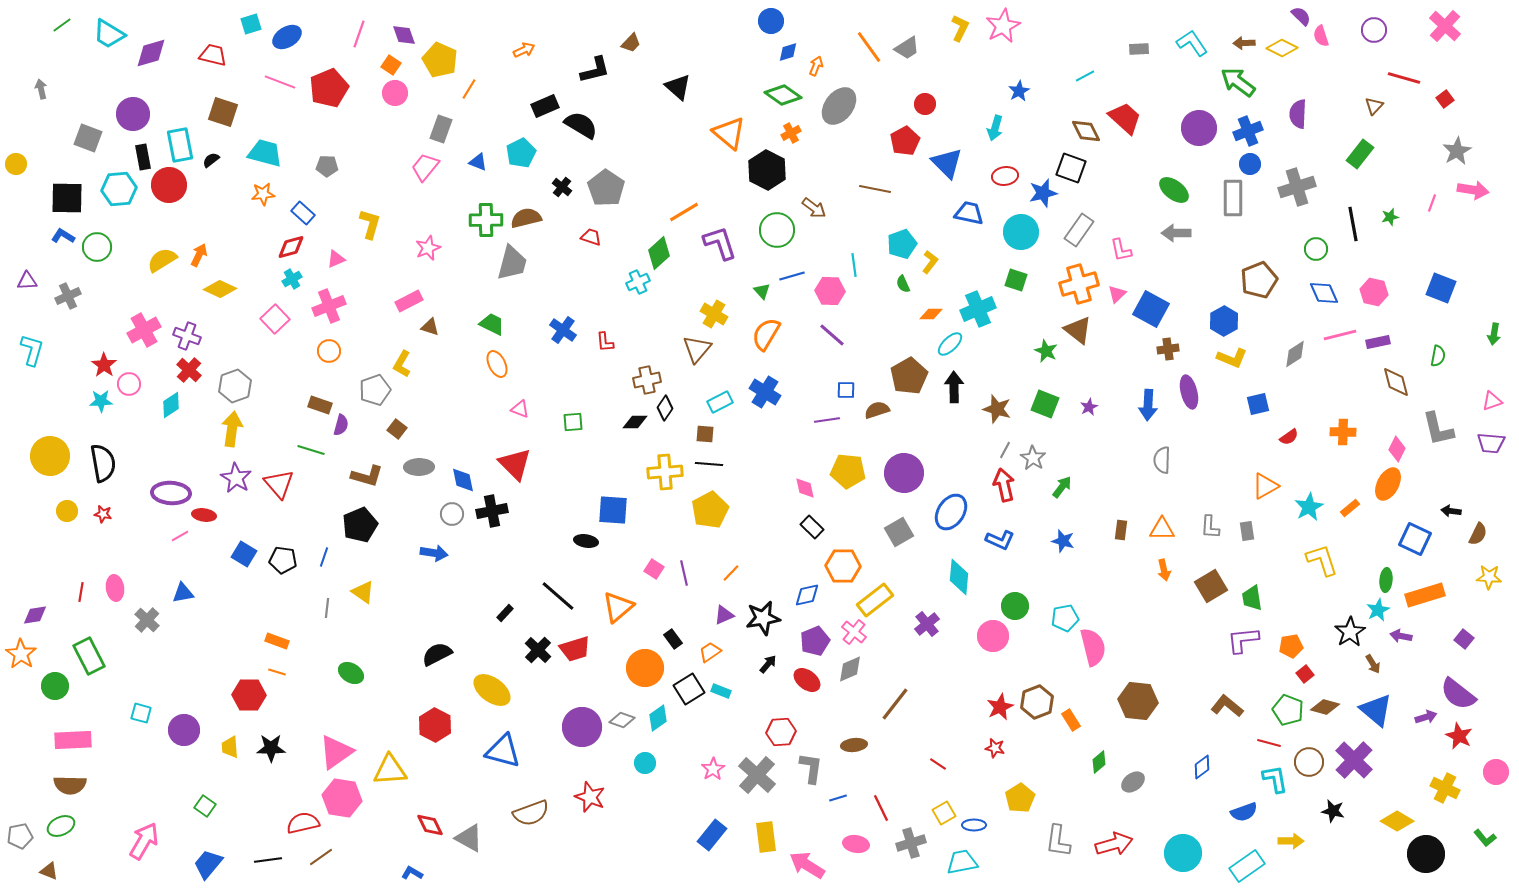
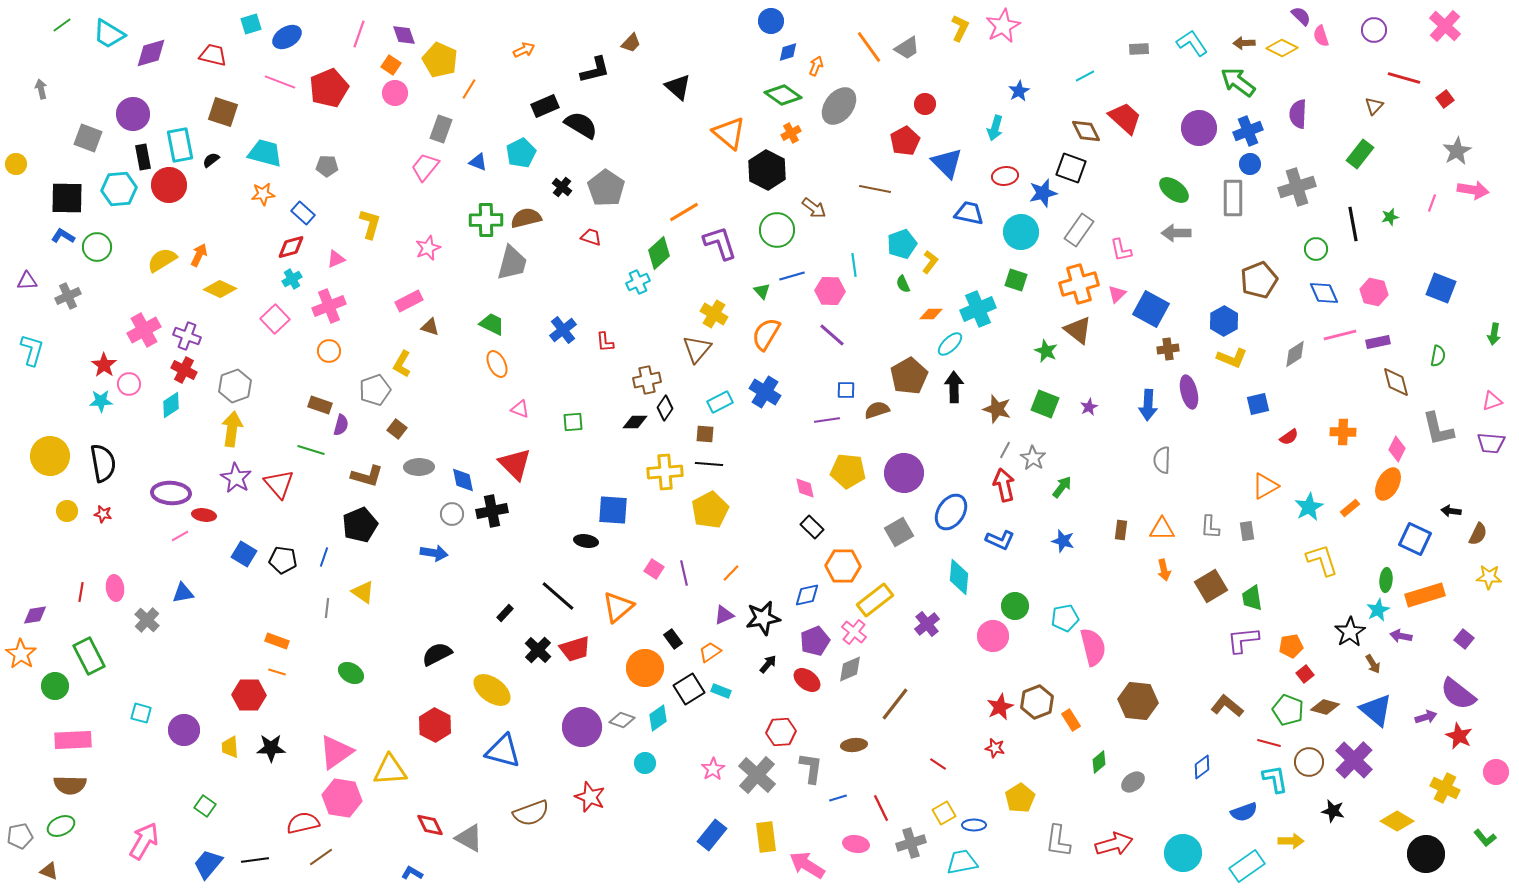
blue cross at (563, 330): rotated 16 degrees clockwise
red cross at (189, 370): moved 5 px left; rotated 15 degrees counterclockwise
black line at (268, 860): moved 13 px left
